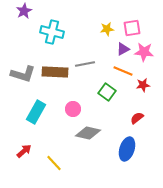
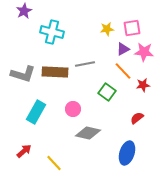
orange line: rotated 24 degrees clockwise
blue ellipse: moved 4 px down
